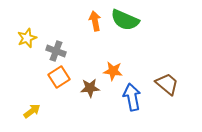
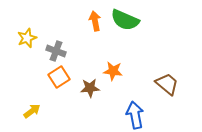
blue arrow: moved 3 px right, 18 px down
